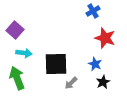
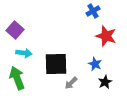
red star: moved 1 px right, 2 px up
black star: moved 2 px right
